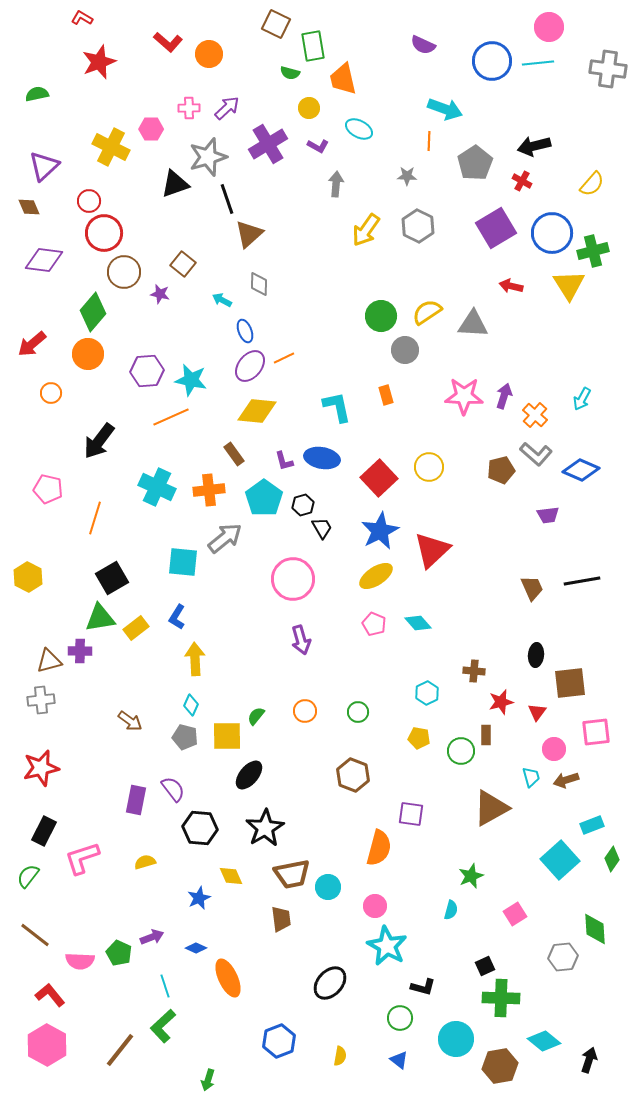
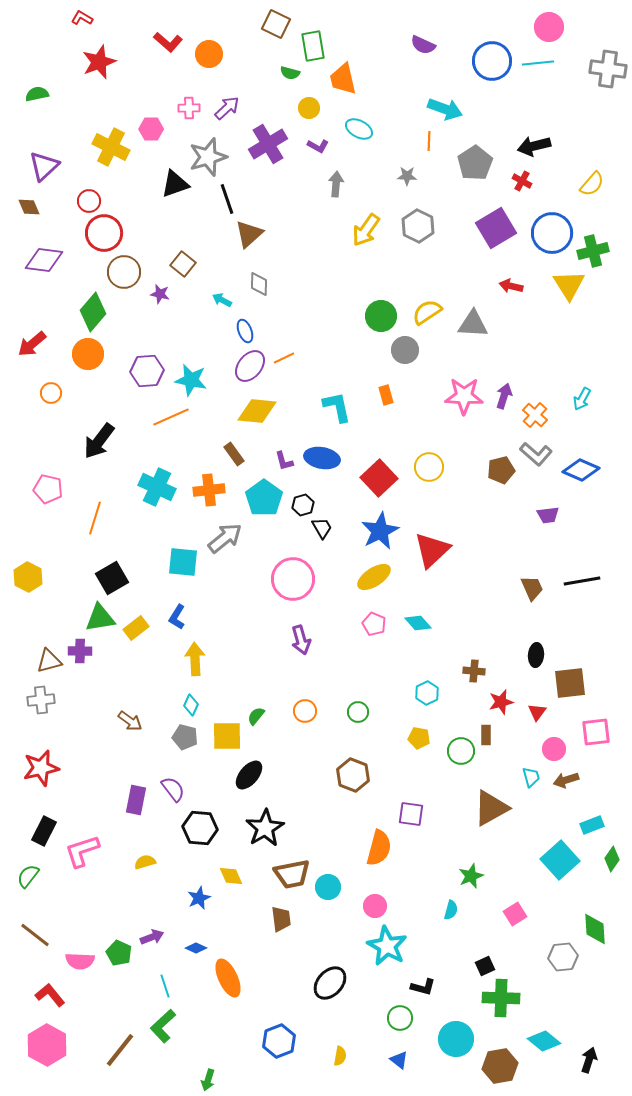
yellow ellipse at (376, 576): moved 2 px left, 1 px down
pink L-shape at (82, 858): moved 7 px up
